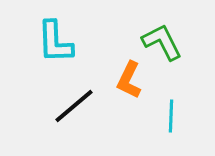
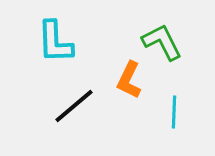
cyan line: moved 3 px right, 4 px up
